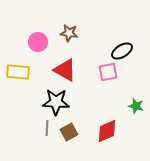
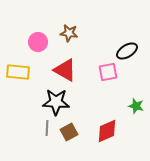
black ellipse: moved 5 px right
